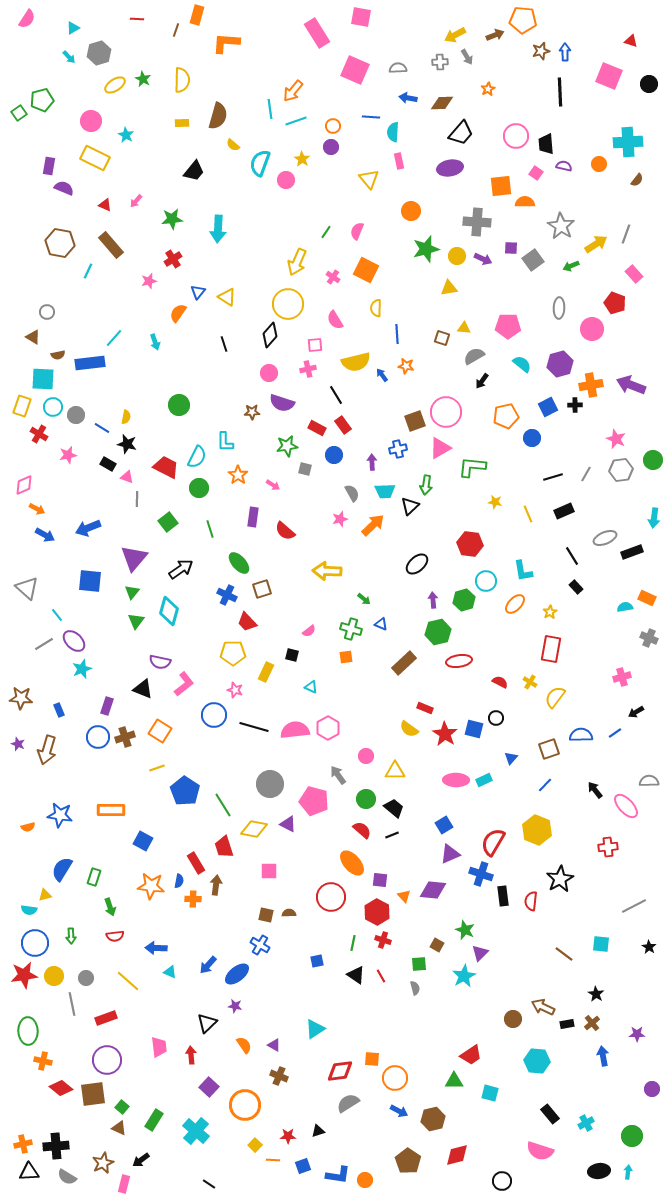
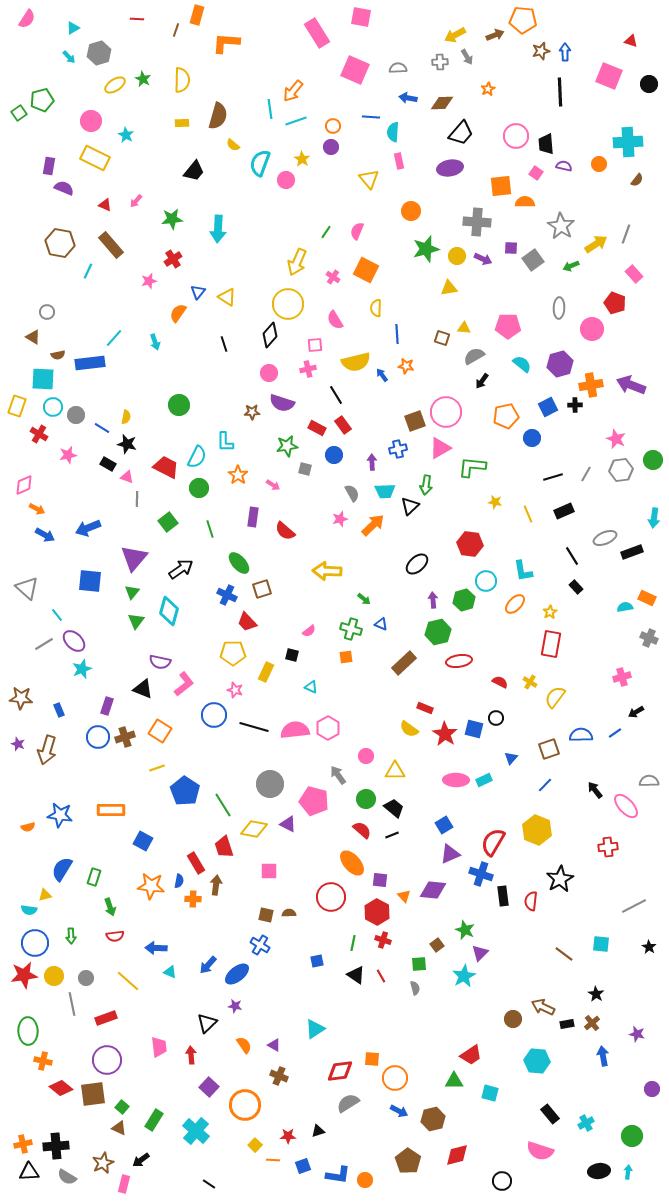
yellow rectangle at (22, 406): moved 5 px left
red rectangle at (551, 649): moved 5 px up
brown square at (437, 945): rotated 24 degrees clockwise
purple star at (637, 1034): rotated 14 degrees clockwise
